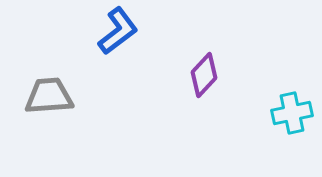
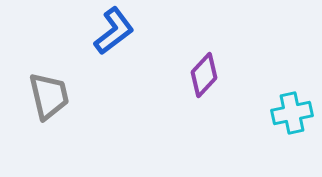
blue L-shape: moved 4 px left
gray trapezoid: rotated 81 degrees clockwise
